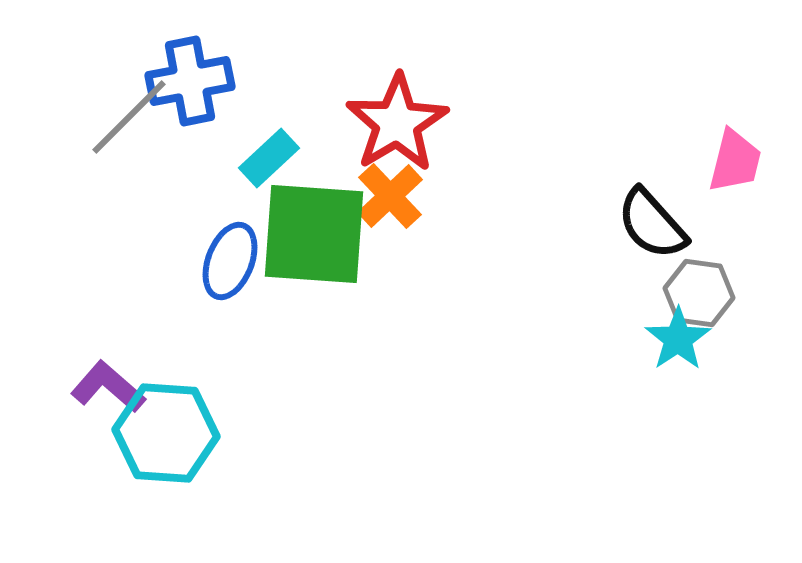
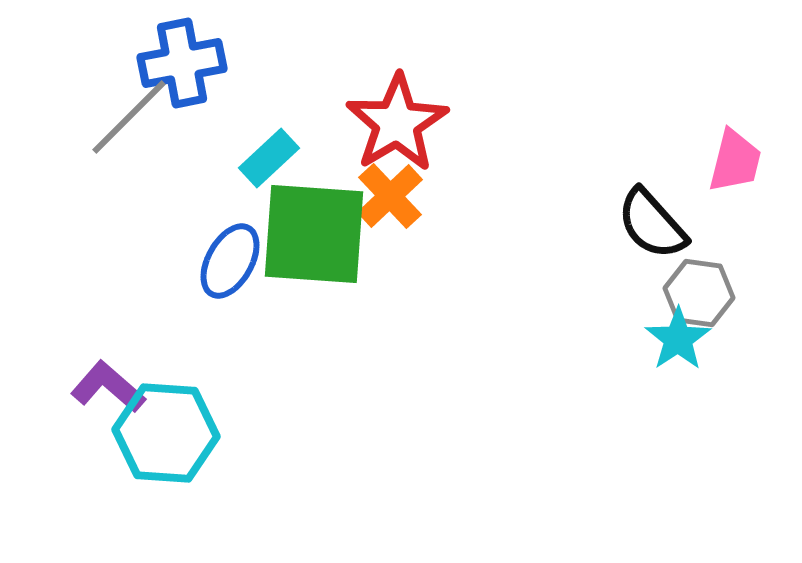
blue cross: moved 8 px left, 18 px up
blue ellipse: rotated 8 degrees clockwise
